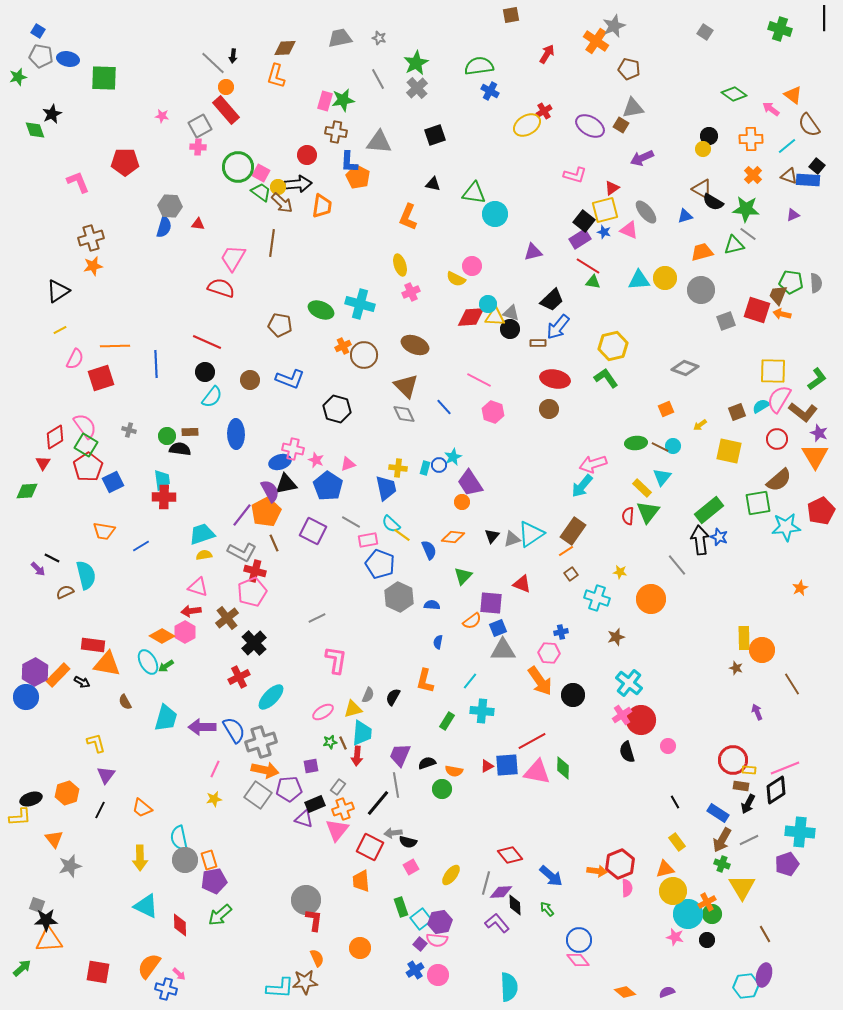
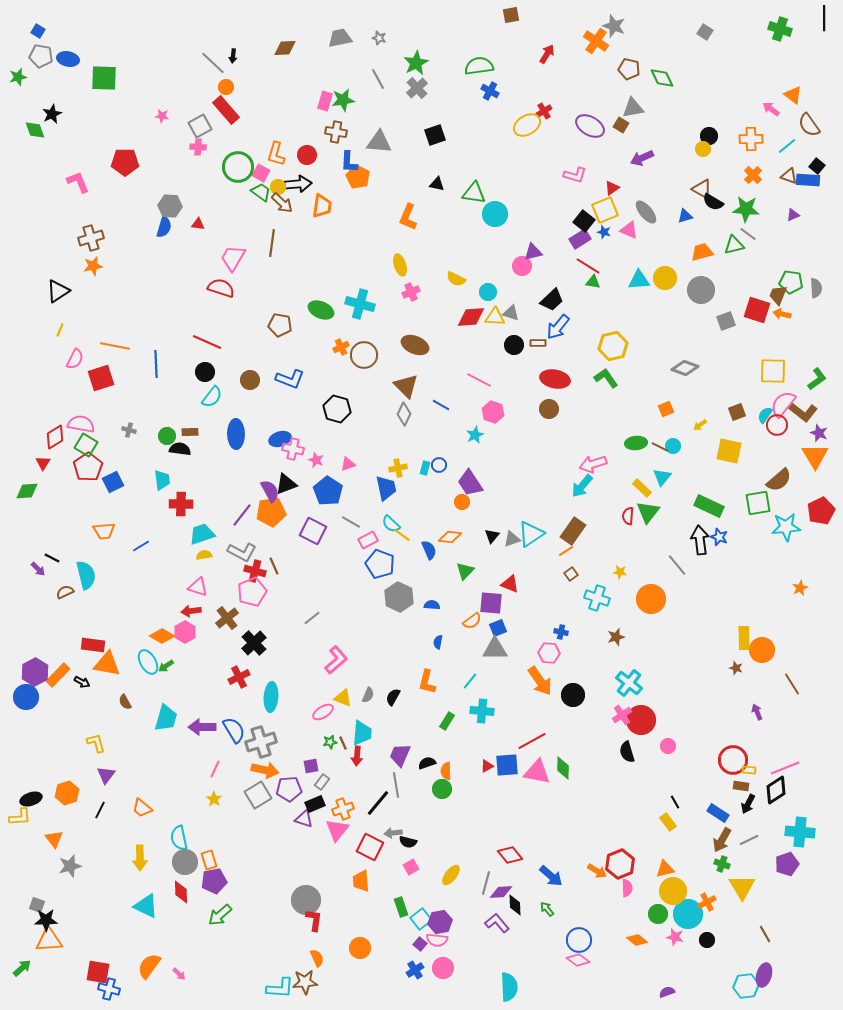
gray star at (614, 26): rotated 30 degrees counterclockwise
orange L-shape at (276, 76): moved 78 px down
green diamond at (734, 94): moved 72 px left, 16 px up; rotated 30 degrees clockwise
black triangle at (433, 184): moved 4 px right
yellow square at (605, 210): rotated 8 degrees counterclockwise
pink circle at (472, 266): moved 50 px right
gray semicircle at (816, 283): moved 5 px down
cyan circle at (488, 304): moved 12 px up
black circle at (510, 329): moved 4 px right, 16 px down
yellow line at (60, 330): rotated 40 degrees counterclockwise
orange line at (115, 346): rotated 12 degrees clockwise
orange cross at (343, 346): moved 2 px left, 1 px down
pink semicircle at (779, 399): moved 4 px right, 5 px down; rotated 8 degrees clockwise
cyan semicircle at (761, 406): moved 4 px right, 9 px down; rotated 24 degrees counterclockwise
blue line at (444, 407): moved 3 px left, 2 px up; rotated 18 degrees counterclockwise
gray diamond at (404, 414): rotated 50 degrees clockwise
pink semicircle at (85, 426): moved 4 px left, 2 px up; rotated 44 degrees counterclockwise
red circle at (777, 439): moved 14 px up
cyan star at (453, 457): moved 22 px right, 22 px up
blue ellipse at (280, 462): moved 23 px up
yellow cross at (398, 468): rotated 18 degrees counterclockwise
black triangle at (286, 484): rotated 10 degrees counterclockwise
blue pentagon at (328, 486): moved 5 px down
red cross at (164, 497): moved 17 px right, 7 px down
green rectangle at (709, 510): moved 4 px up; rotated 64 degrees clockwise
orange pentagon at (266, 512): moved 5 px right; rotated 20 degrees clockwise
orange trapezoid at (104, 531): rotated 15 degrees counterclockwise
orange diamond at (453, 537): moved 3 px left
pink rectangle at (368, 540): rotated 18 degrees counterclockwise
brown line at (274, 543): moved 23 px down
green triangle at (463, 576): moved 2 px right, 5 px up
red triangle at (522, 584): moved 12 px left
gray line at (317, 618): moved 5 px left; rotated 12 degrees counterclockwise
blue cross at (561, 632): rotated 24 degrees clockwise
gray triangle at (503, 650): moved 8 px left, 1 px up
pink L-shape at (336, 660): rotated 40 degrees clockwise
orange L-shape at (425, 681): moved 2 px right, 1 px down
cyan ellipse at (271, 697): rotated 40 degrees counterclockwise
yellow triangle at (353, 709): moved 10 px left, 11 px up; rotated 36 degrees clockwise
orange semicircle at (454, 771): moved 8 px left; rotated 78 degrees clockwise
gray rectangle at (338, 787): moved 16 px left, 5 px up
gray square at (258, 795): rotated 24 degrees clockwise
yellow star at (214, 799): rotated 28 degrees counterclockwise
yellow rectangle at (677, 842): moved 9 px left, 20 px up
gray circle at (185, 860): moved 2 px down
orange arrow at (597, 871): rotated 24 degrees clockwise
green circle at (712, 914): moved 54 px left
red diamond at (180, 925): moved 1 px right, 33 px up
pink diamond at (578, 960): rotated 15 degrees counterclockwise
pink circle at (438, 975): moved 5 px right, 7 px up
blue cross at (166, 989): moved 57 px left
orange diamond at (625, 992): moved 12 px right, 52 px up
